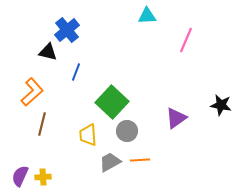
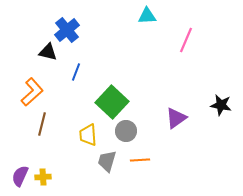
gray circle: moved 1 px left
gray trapezoid: moved 3 px left, 1 px up; rotated 45 degrees counterclockwise
